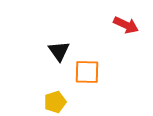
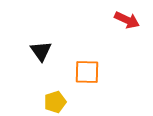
red arrow: moved 1 px right, 5 px up
black triangle: moved 18 px left
